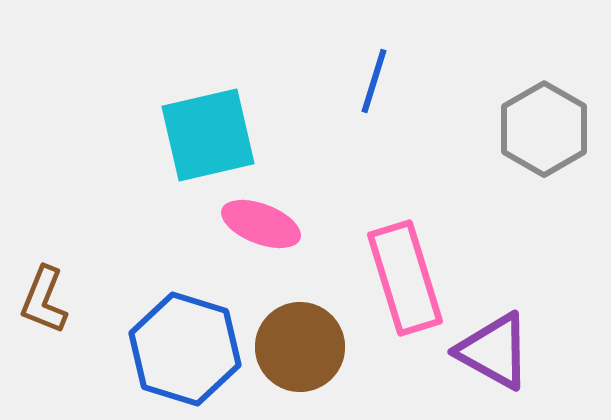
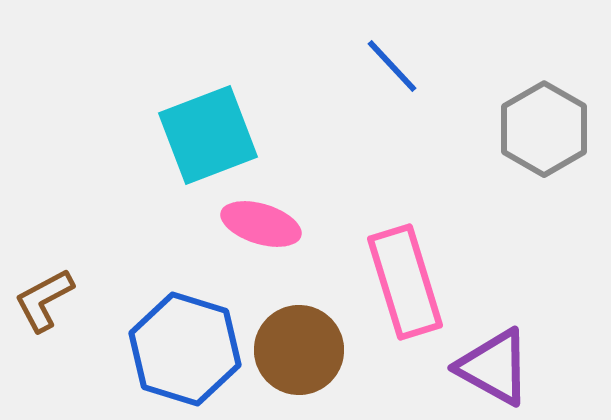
blue line: moved 18 px right, 15 px up; rotated 60 degrees counterclockwise
cyan square: rotated 8 degrees counterclockwise
pink ellipse: rotated 4 degrees counterclockwise
pink rectangle: moved 4 px down
brown L-shape: rotated 40 degrees clockwise
brown circle: moved 1 px left, 3 px down
purple triangle: moved 16 px down
